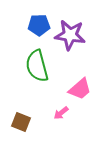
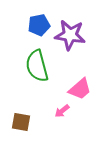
blue pentagon: rotated 10 degrees counterclockwise
pink arrow: moved 1 px right, 2 px up
brown square: rotated 12 degrees counterclockwise
